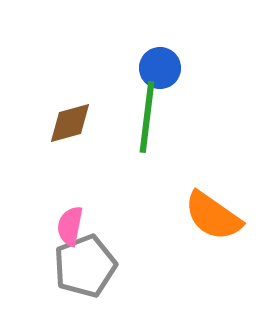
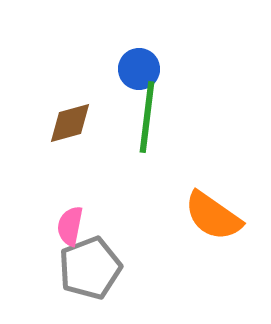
blue circle: moved 21 px left, 1 px down
gray pentagon: moved 5 px right, 2 px down
